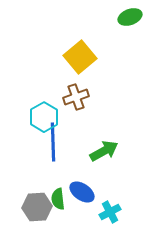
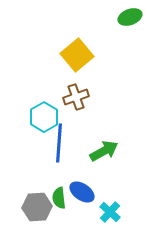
yellow square: moved 3 px left, 2 px up
blue line: moved 6 px right, 1 px down; rotated 6 degrees clockwise
green semicircle: moved 1 px right, 1 px up
cyan cross: rotated 20 degrees counterclockwise
